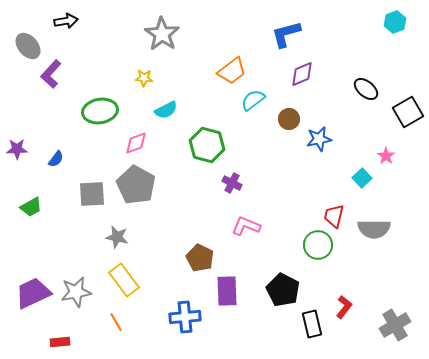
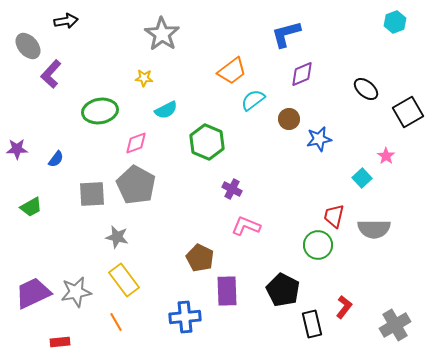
green hexagon at (207, 145): moved 3 px up; rotated 8 degrees clockwise
purple cross at (232, 183): moved 6 px down
